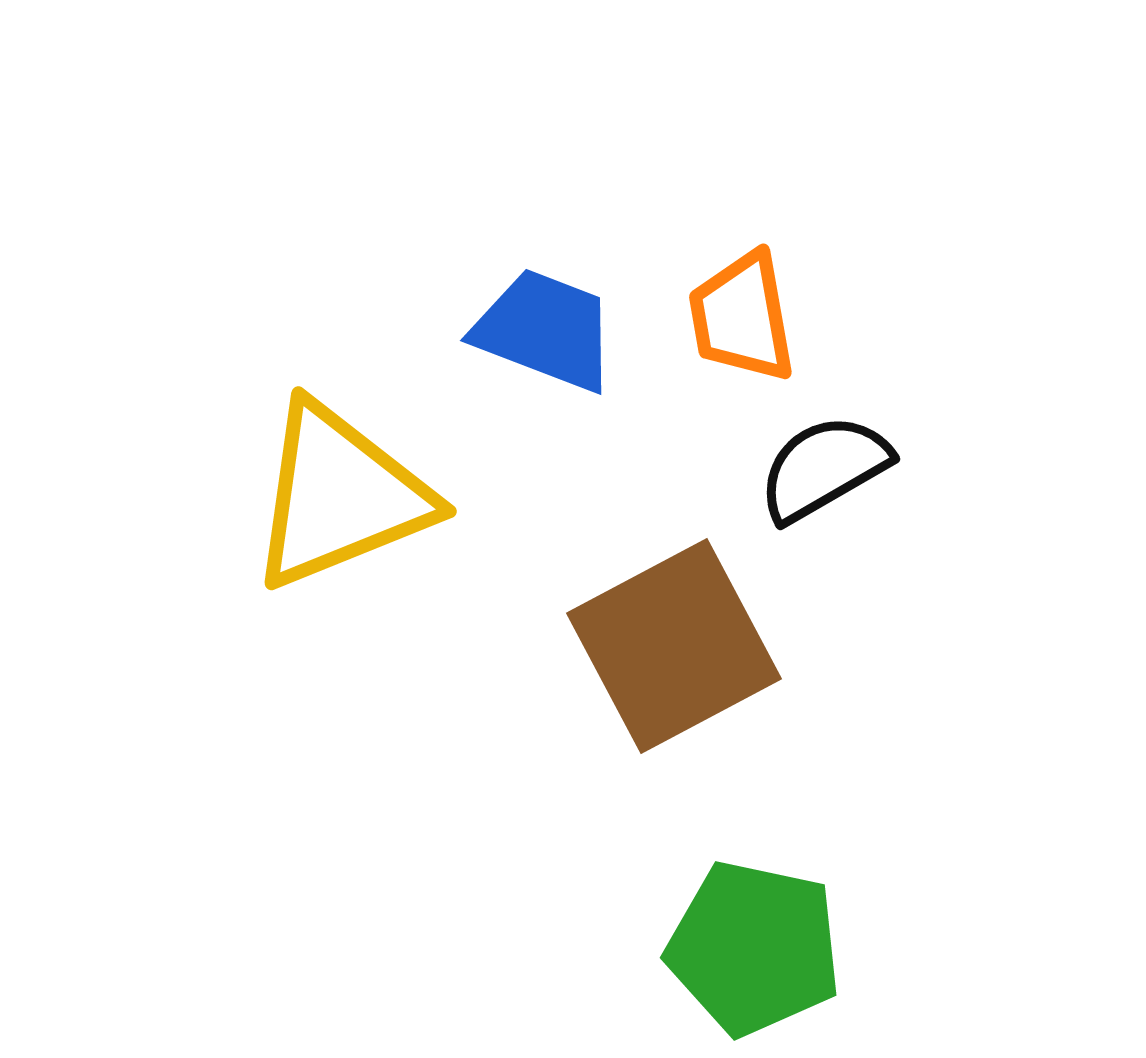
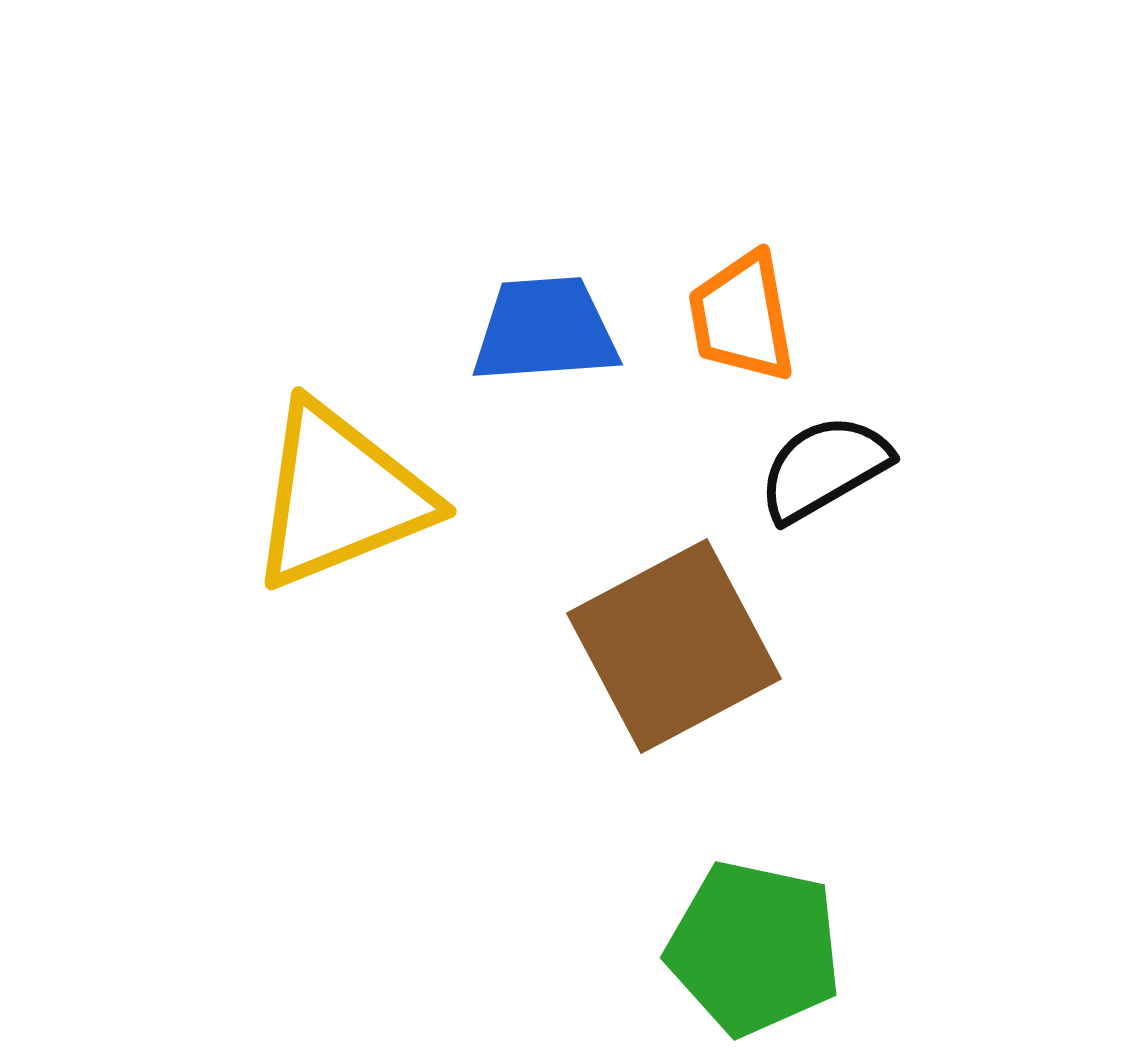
blue trapezoid: rotated 25 degrees counterclockwise
